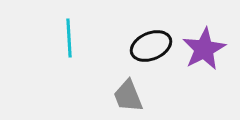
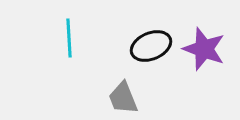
purple star: rotated 24 degrees counterclockwise
gray trapezoid: moved 5 px left, 2 px down
